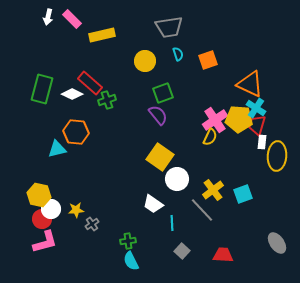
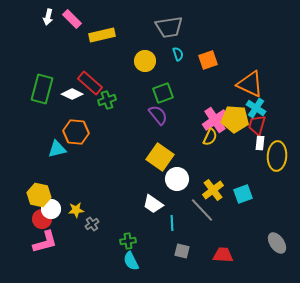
yellow pentagon at (239, 119): moved 4 px left
white rectangle at (262, 142): moved 2 px left, 1 px down
gray square at (182, 251): rotated 28 degrees counterclockwise
